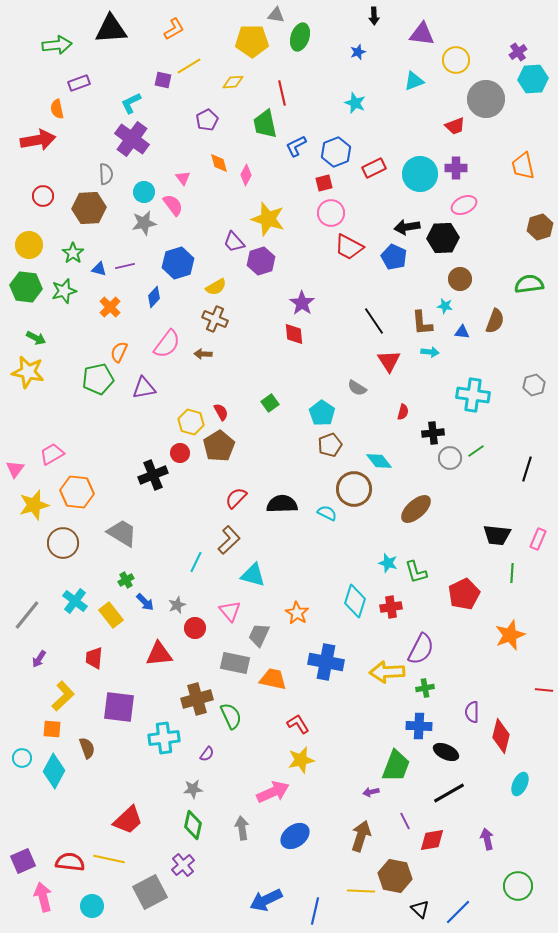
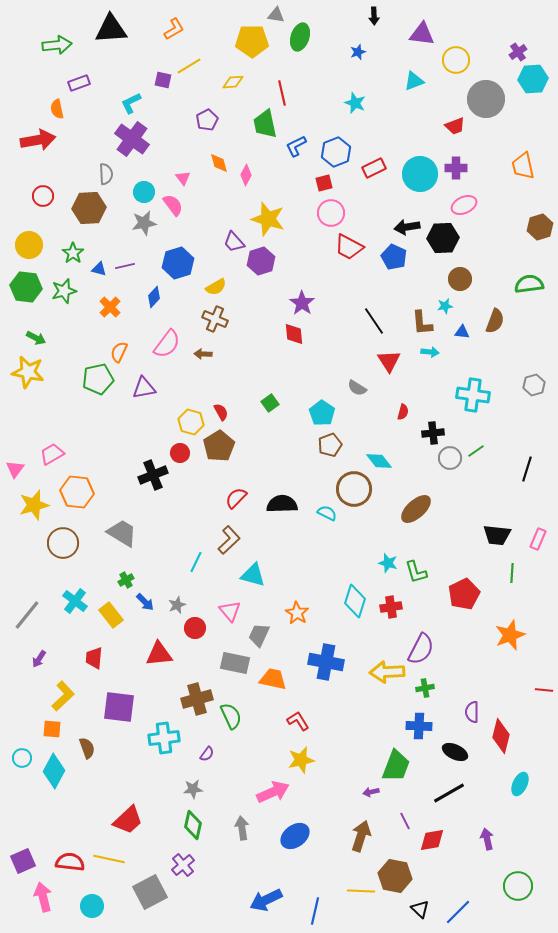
cyan star at (445, 306): rotated 21 degrees counterclockwise
red L-shape at (298, 724): moved 3 px up
black ellipse at (446, 752): moved 9 px right
